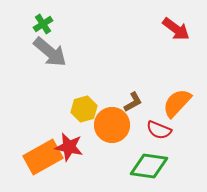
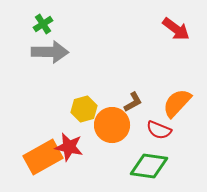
gray arrow: rotated 39 degrees counterclockwise
